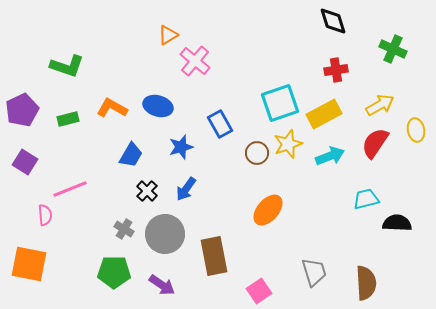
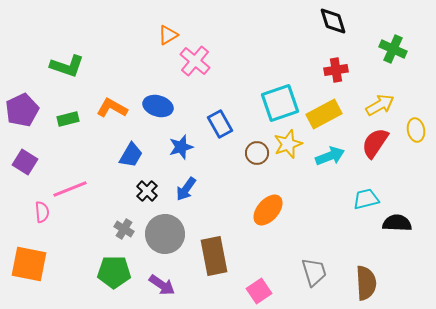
pink semicircle: moved 3 px left, 3 px up
